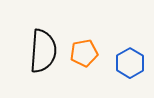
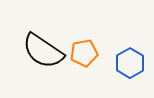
black semicircle: rotated 120 degrees clockwise
